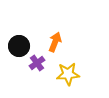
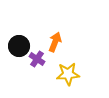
purple cross: moved 4 px up; rotated 21 degrees counterclockwise
